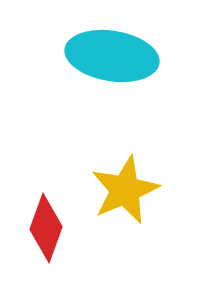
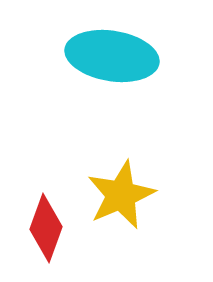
yellow star: moved 4 px left, 5 px down
